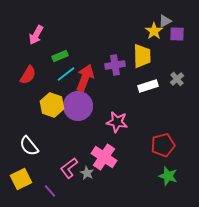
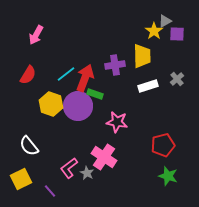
green rectangle: moved 35 px right, 38 px down; rotated 42 degrees clockwise
yellow hexagon: moved 1 px left, 1 px up
